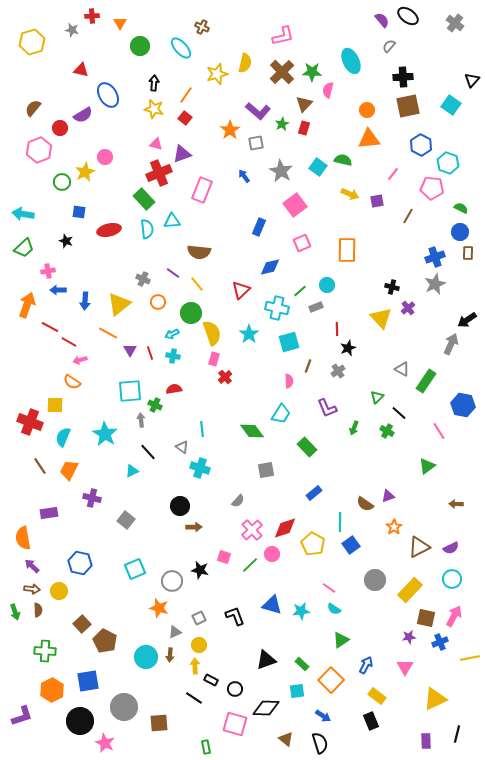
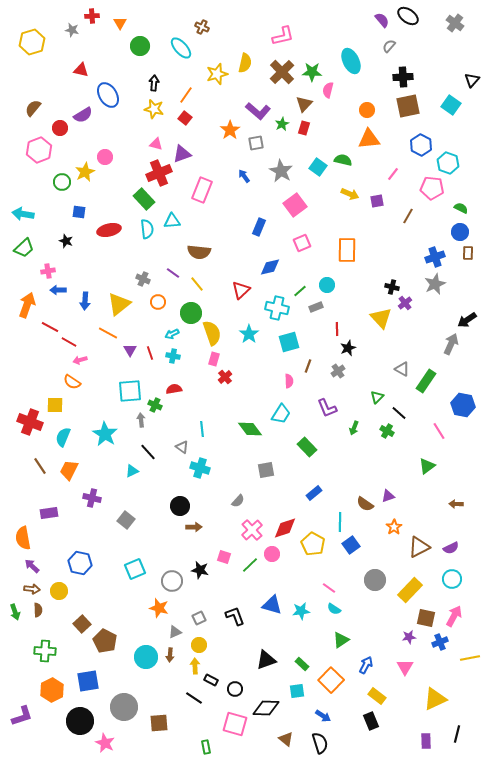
purple cross at (408, 308): moved 3 px left, 5 px up
green diamond at (252, 431): moved 2 px left, 2 px up
